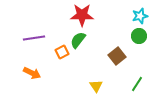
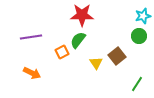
cyan star: moved 3 px right
purple line: moved 3 px left, 1 px up
yellow triangle: moved 23 px up
